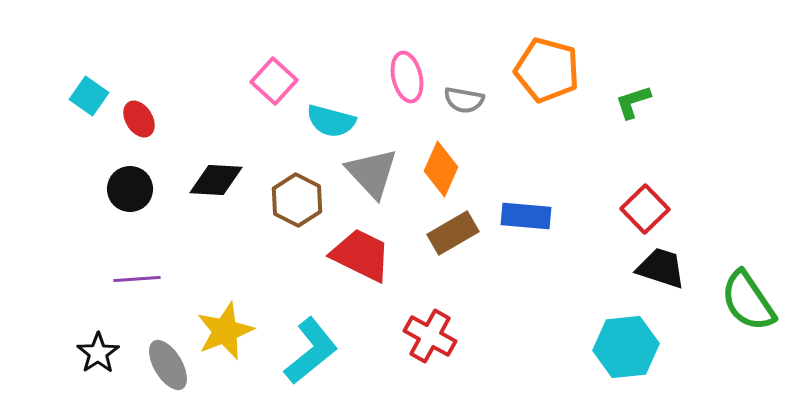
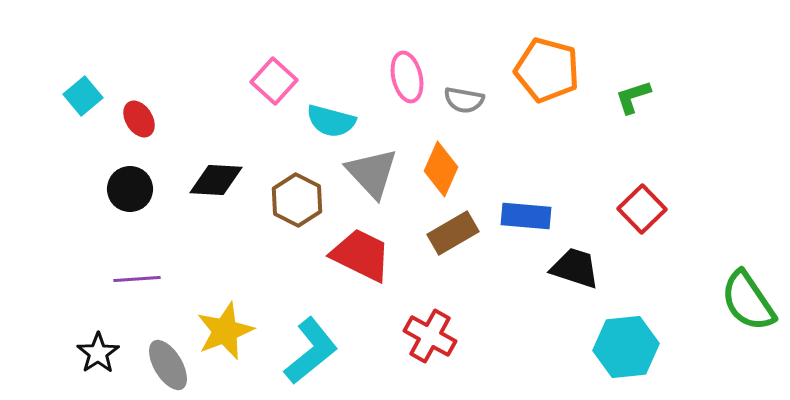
cyan square: moved 6 px left; rotated 15 degrees clockwise
green L-shape: moved 5 px up
red square: moved 3 px left
black trapezoid: moved 86 px left
